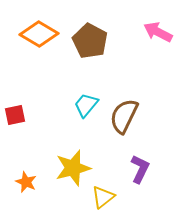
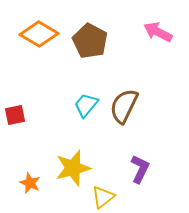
brown semicircle: moved 10 px up
orange star: moved 4 px right, 1 px down
